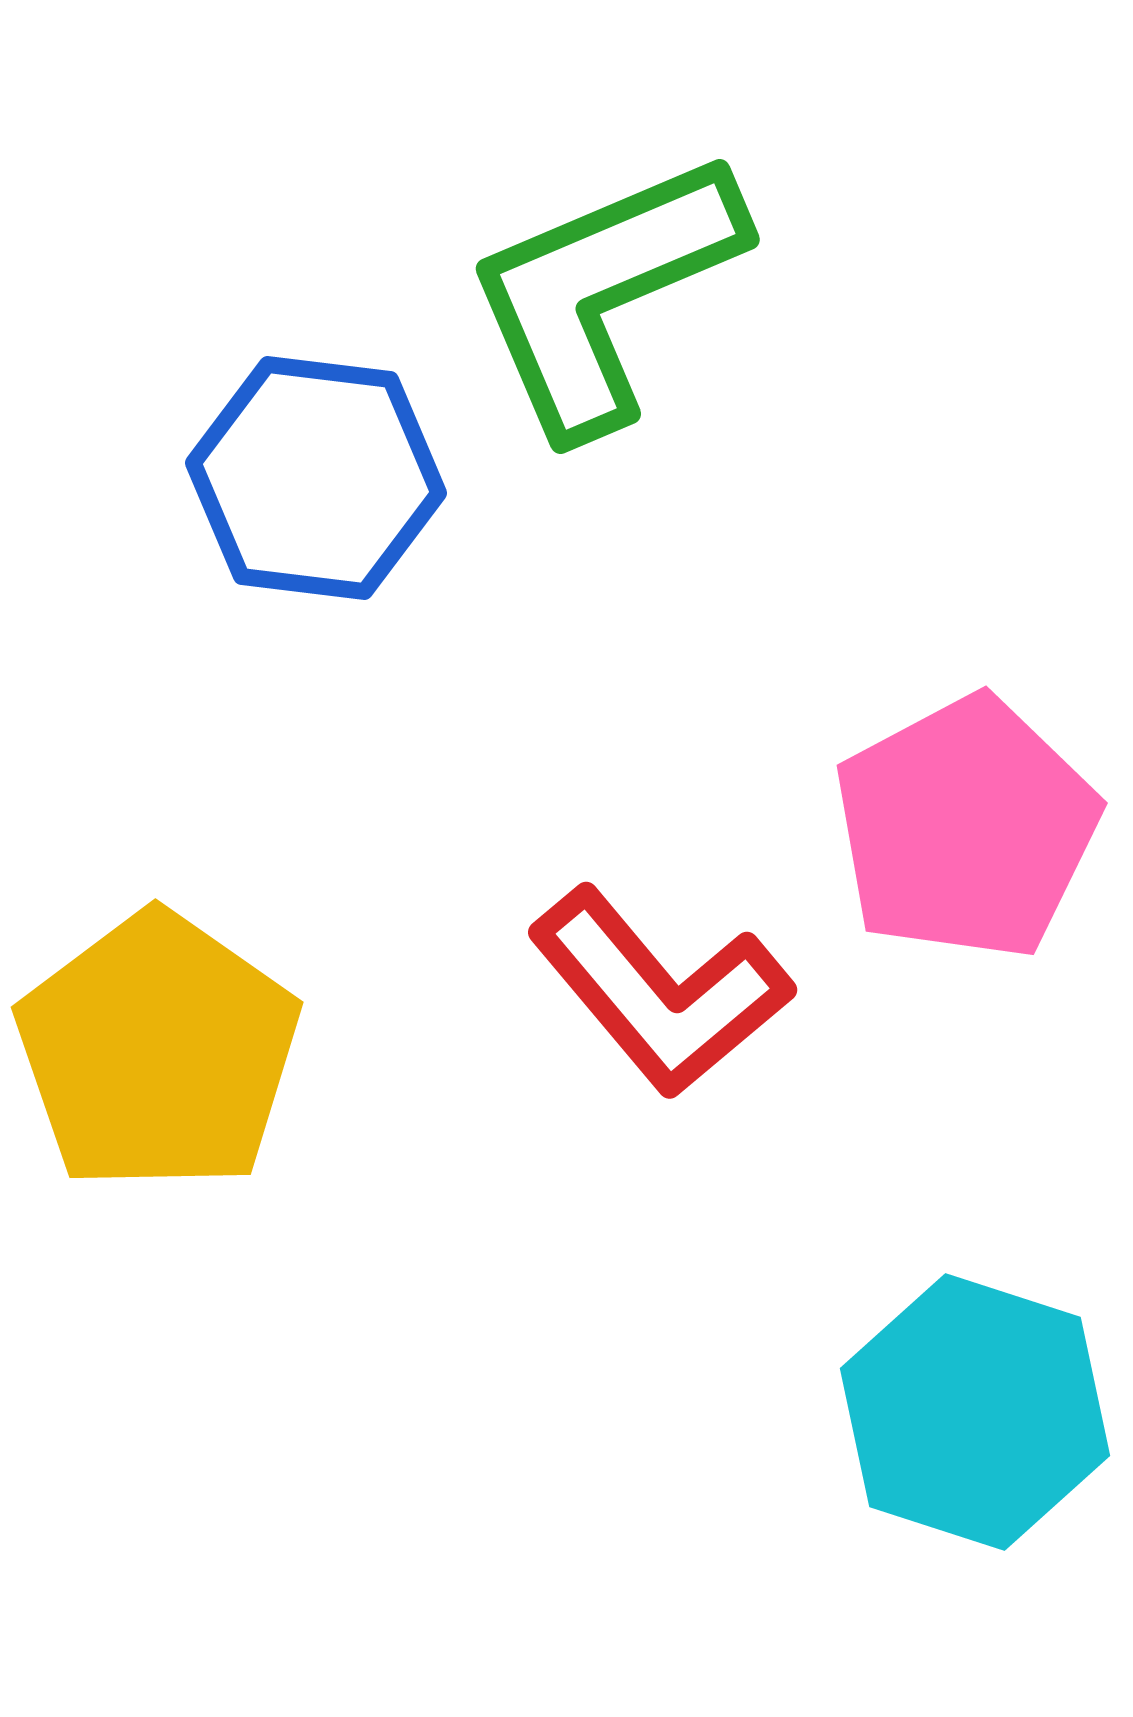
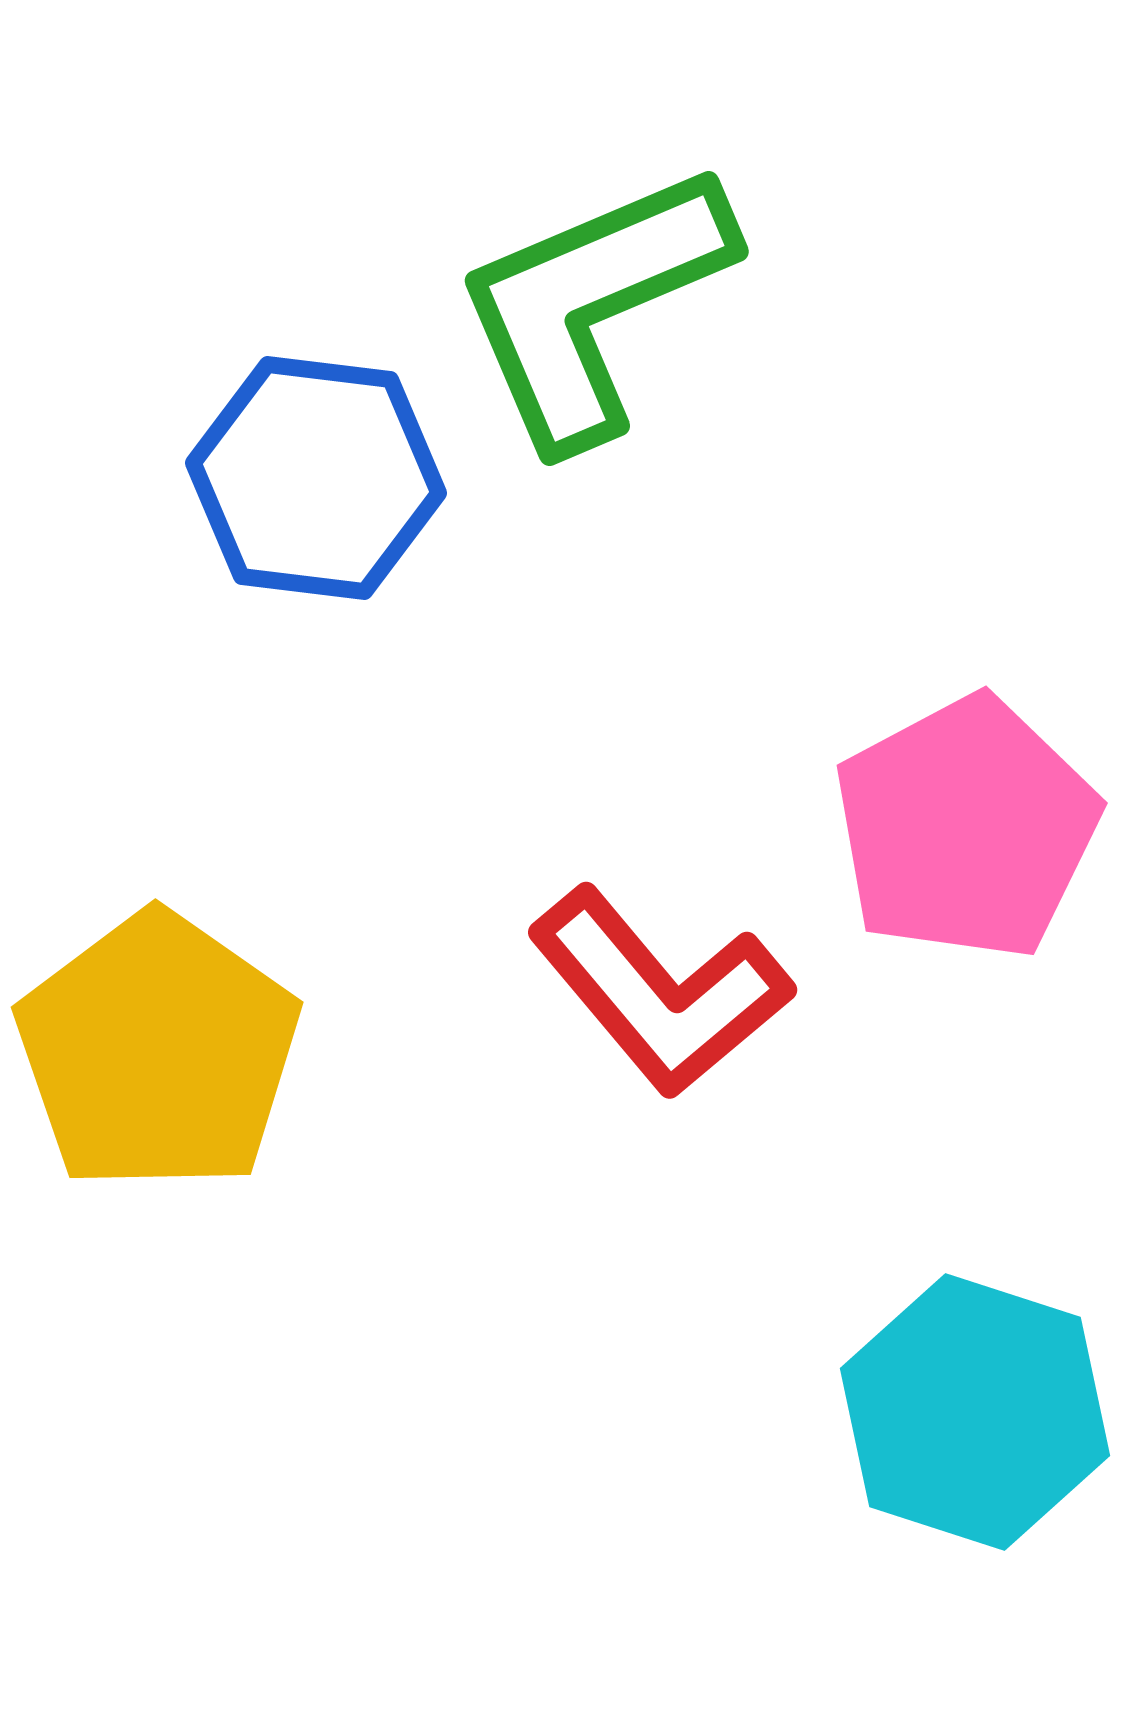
green L-shape: moved 11 px left, 12 px down
